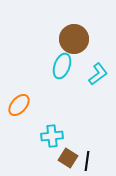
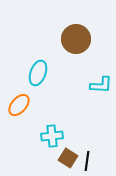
brown circle: moved 2 px right
cyan ellipse: moved 24 px left, 7 px down
cyan L-shape: moved 3 px right, 11 px down; rotated 40 degrees clockwise
